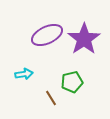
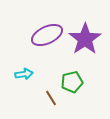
purple star: moved 1 px right
